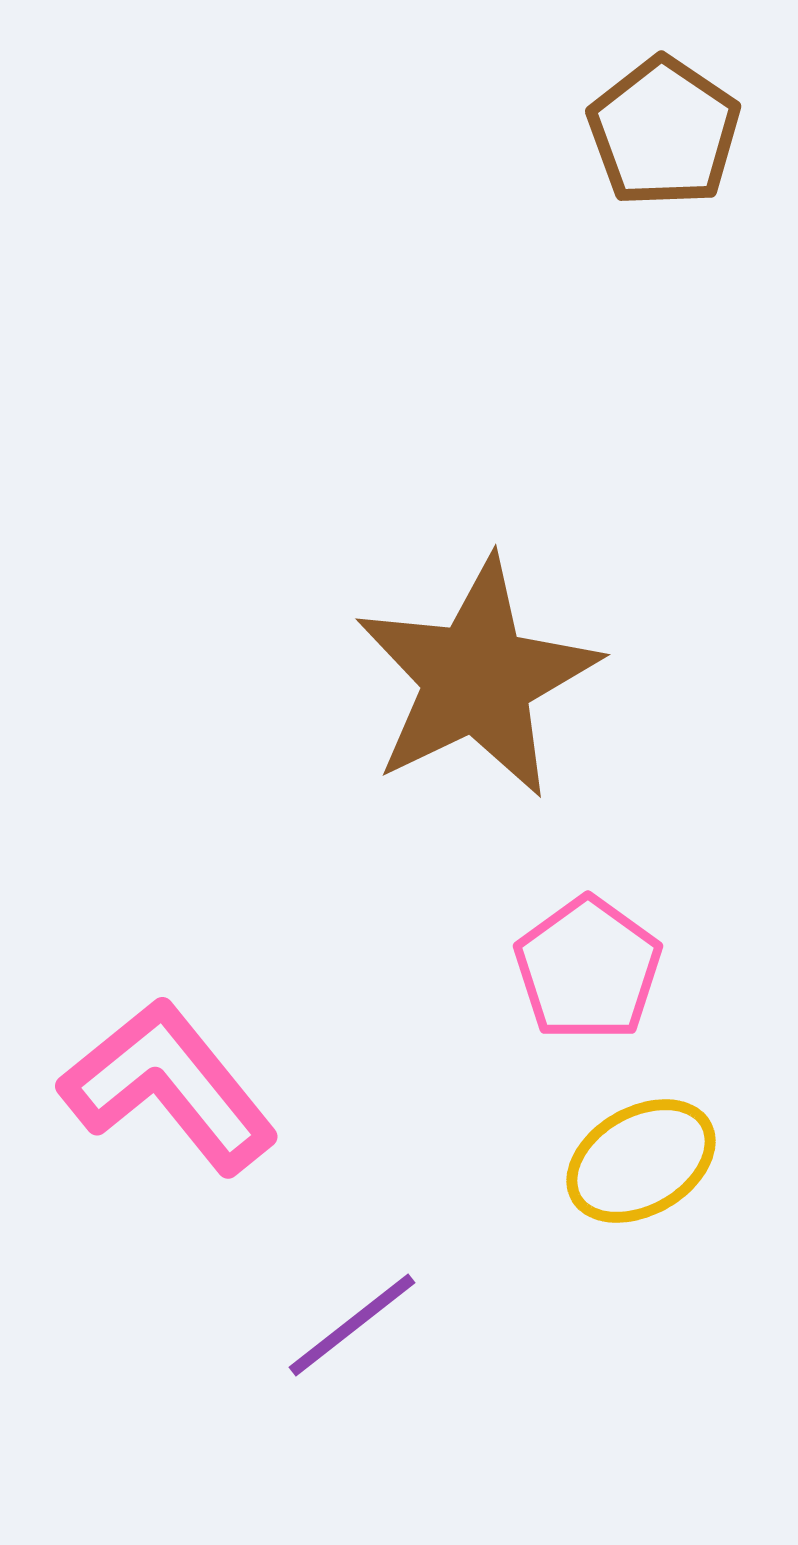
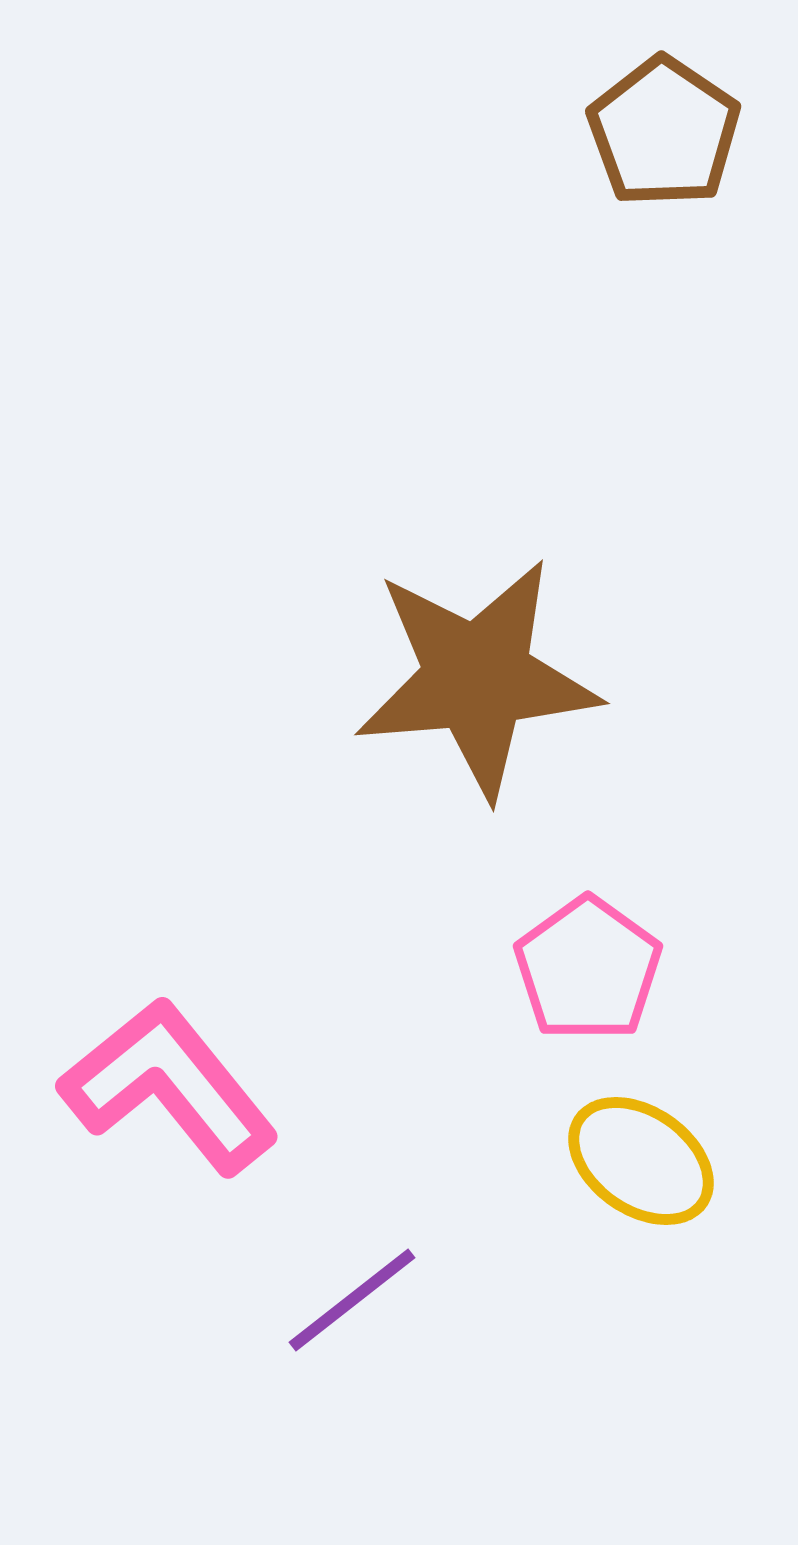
brown star: rotated 21 degrees clockwise
yellow ellipse: rotated 65 degrees clockwise
purple line: moved 25 px up
